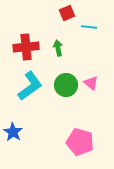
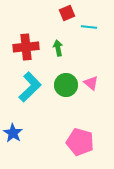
cyan L-shape: moved 1 px down; rotated 8 degrees counterclockwise
blue star: moved 1 px down
